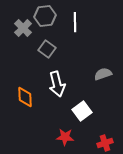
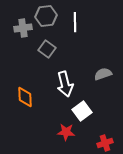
gray hexagon: moved 1 px right
gray cross: rotated 36 degrees clockwise
white arrow: moved 8 px right
red star: moved 1 px right, 5 px up
